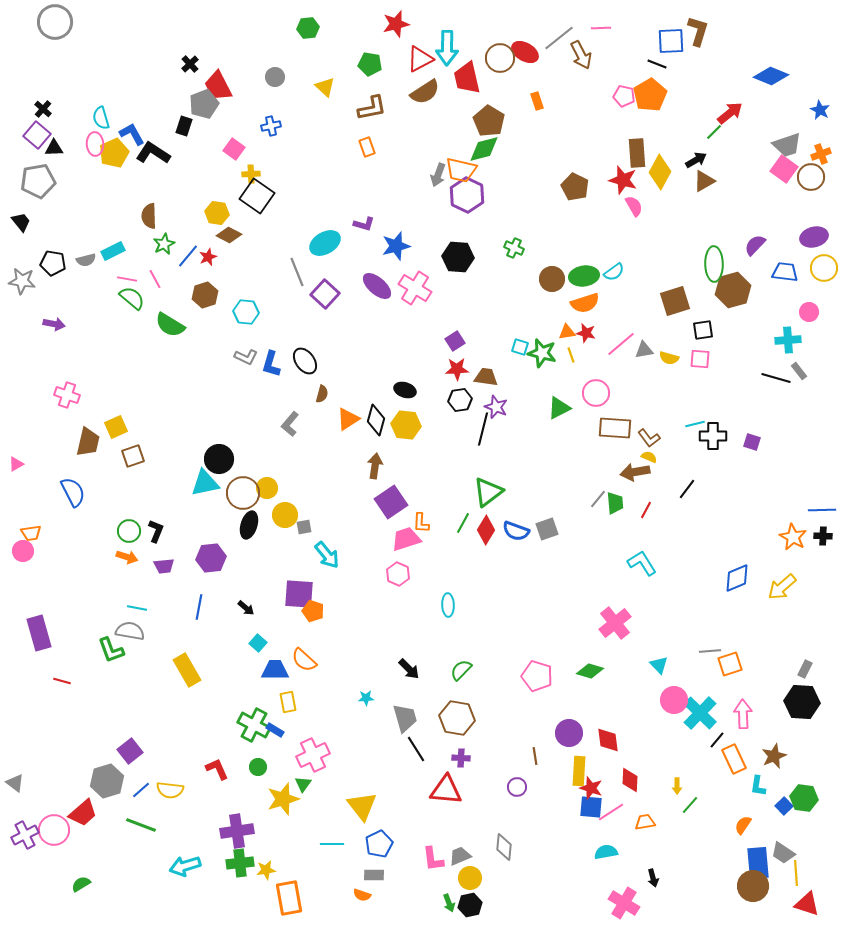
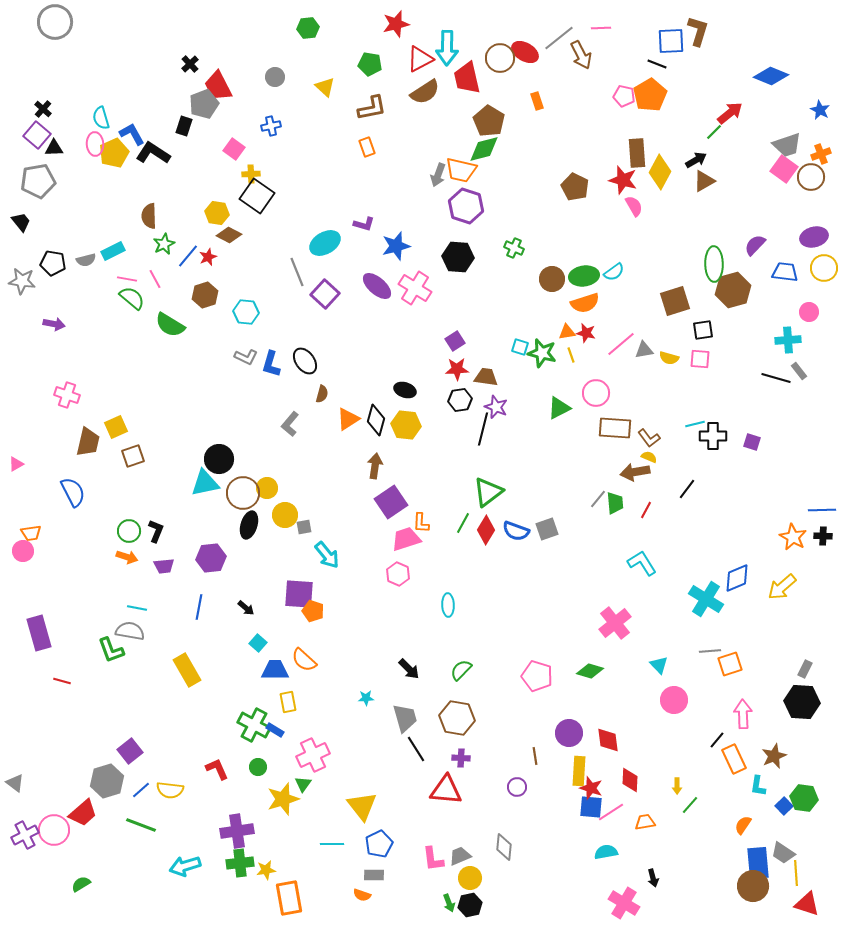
purple hexagon at (467, 195): moved 1 px left, 11 px down; rotated 8 degrees counterclockwise
cyan cross at (700, 713): moved 6 px right, 114 px up; rotated 12 degrees counterclockwise
